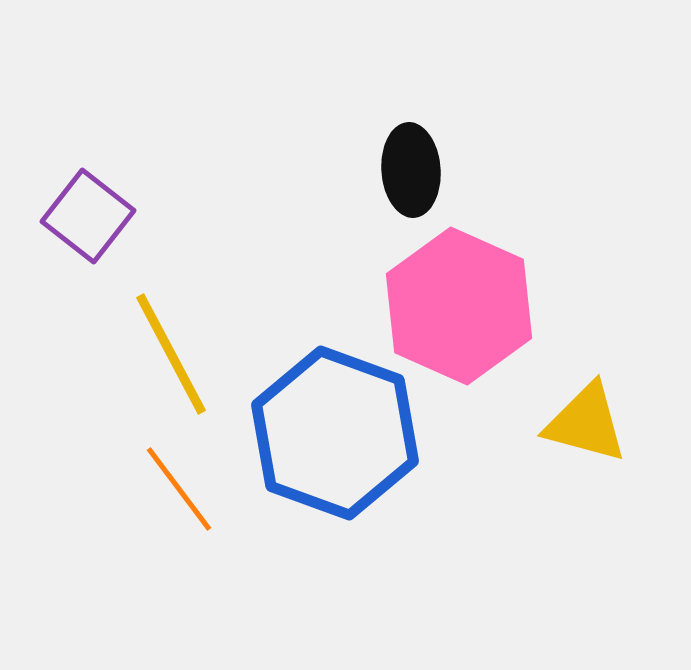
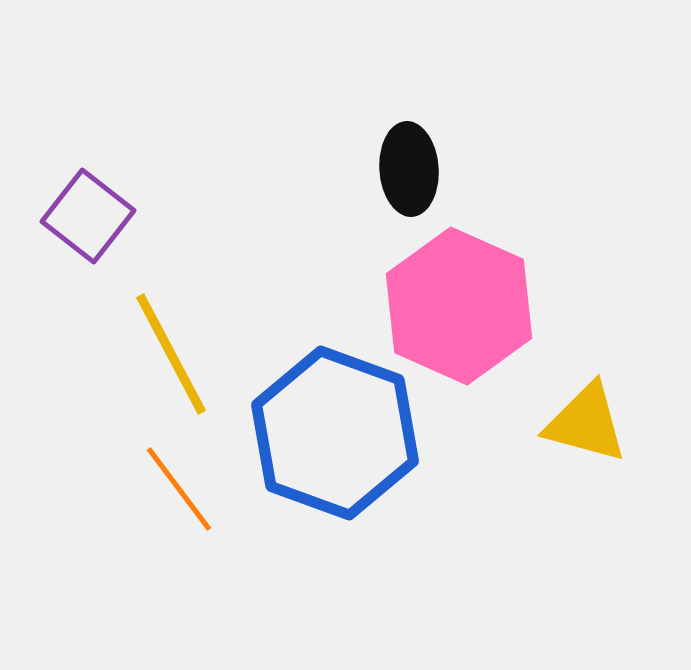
black ellipse: moved 2 px left, 1 px up
